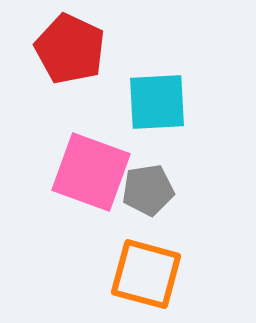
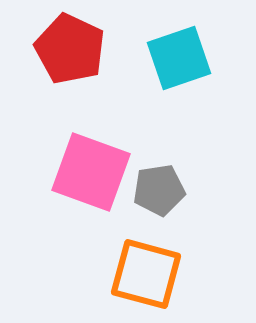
cyan square: moved 22 px right, 44 px up; rotated 16 degrees counterclockwise
gray pentagon: moved 11 px right
